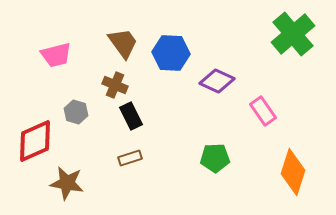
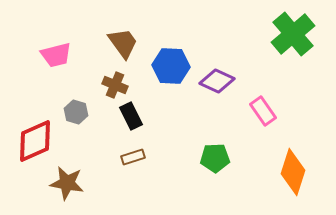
blue hexagon: moved 13 px down
brown rectangle: moved 3 px right, 1 px up
